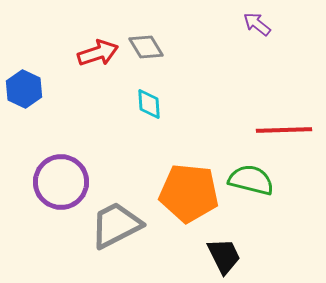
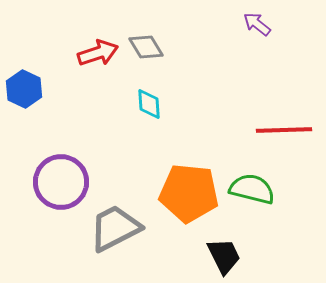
green semicircle: moved 1 px right, 9 px down
gray trapezoid: moved 1 px left, 3 px down
